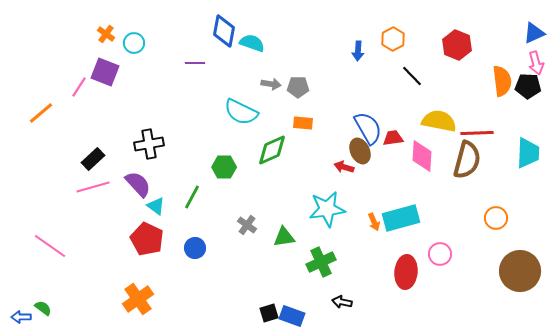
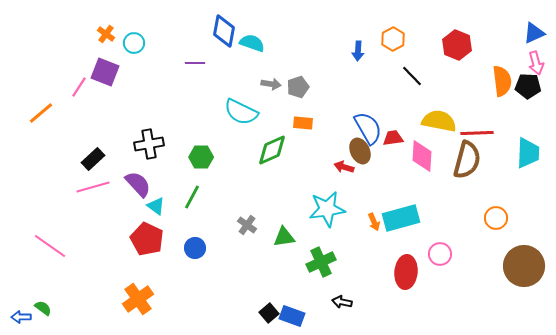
gray pentagon at (298, 87): rotated 20 degrees counterclockwise
green hexagon at (224, 167): moved 23 px left, 10 px up
brown circle at (520, 271): moved 4 px right, 5 px up
black square at (269, 313): rotated 24 degrees counterclockwise
